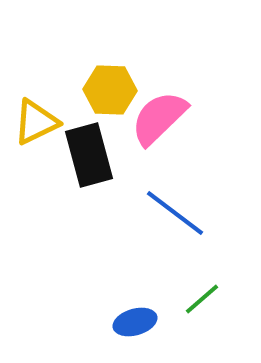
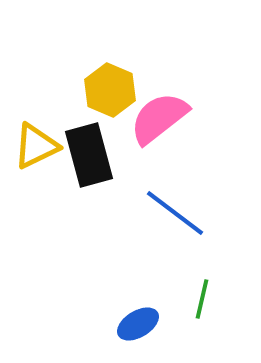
yellow hexagon: rotated 21 degrees clockwise
pink semicircle: rotated 6 degrees clockwise
yellow triangle: moved 24 px down
green line: rotated 36 degrees counterclockwise
blue ellipse: moved 3 px right, 2 px down; rotated 15 degrees counterclockwise
